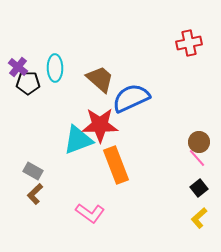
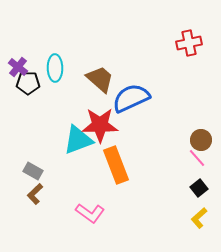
brown circle: moved 2 px right, 2 px up
